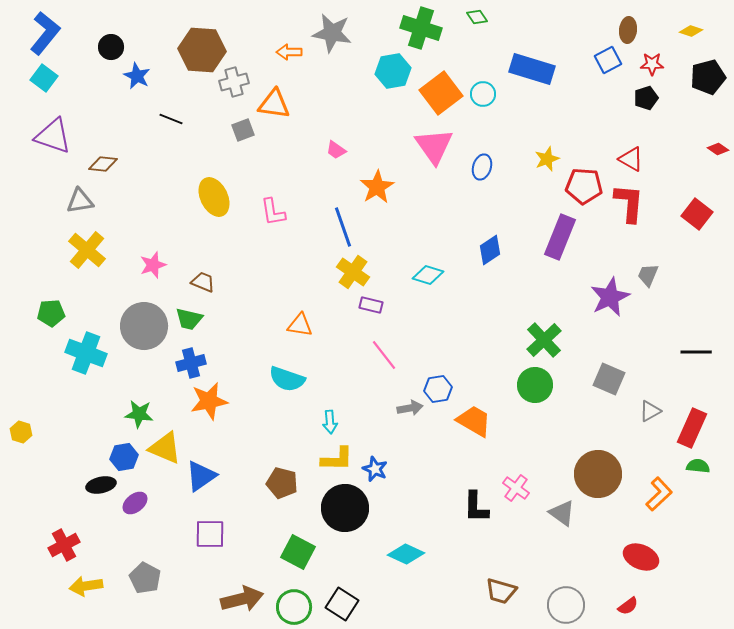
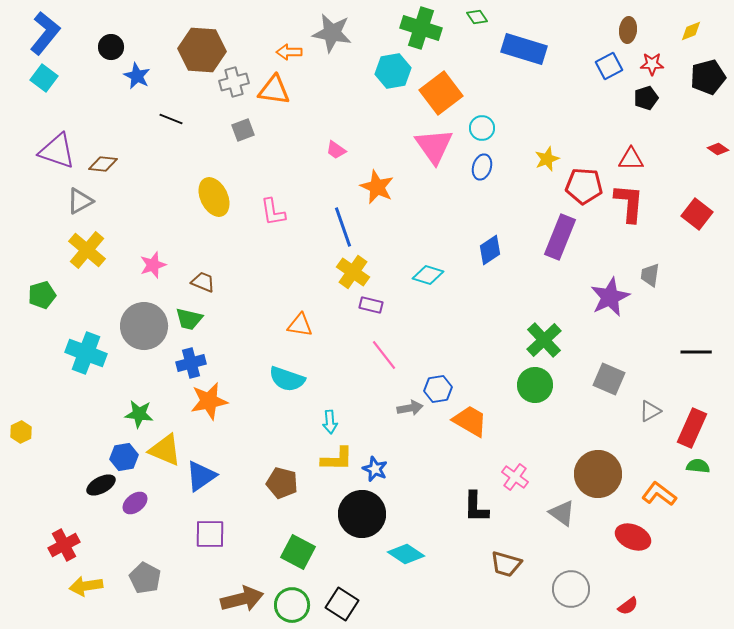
yellow diamond at (691, 31): rotated 40 degrees counterclockwise
blue square at (608, 60): moved 1 px right, 6 px down
blue rectangle at (532, 69): moved 8 px left, 20 px up
cyan circle at (483, 94): moved 1 px left, 34 px down
orange triangle at (274, 104): moved 14 px up
purple triangle at (53, 136): moved 4 px right, 15 px down
red triangle at (631, 159): rotated 28 degrees counterclockwise
orange star at (377, 187): rotated 16 degrees counterclockwise
gray triangle at (80, 201): rotated 20 degrees counterclockwise
gray trapezoid at (648, 275): moved 2 px right; rotated 15 degrees counterclockwise
green pentagon at (51, 313): moved 9 px left, 18 px up; rotated 12 degrees counterclockwise
orange trapezoid at (474, 421): moved 4 px left
yellow hexagon at (21, 432): rotated 15 degrees clockwise
yellow triangle at (165, 448): moved 2 px down
black ellipse at (101, 485): rotated 16 degrees counterclockwise
pink cross at (516, 488): moved 1 px left, 11 px up
orange L-shape at (659, 494): rotated 100 degrees counterclockwise
black circle at (345, 508): moved 17 px right, 6 px down
cyan diamond at (406, 554): rotated 9 degrees clockwise
red ellipse at (641, 557): moved 8 px left, 20 px up
brown trapezoid at (501, 591): moved 5 px right, 27 px up
gray circle at (566, 605): moved 5 px right, 16 px up
green circle at (294, 607): moved 2 px left, 2 px up
